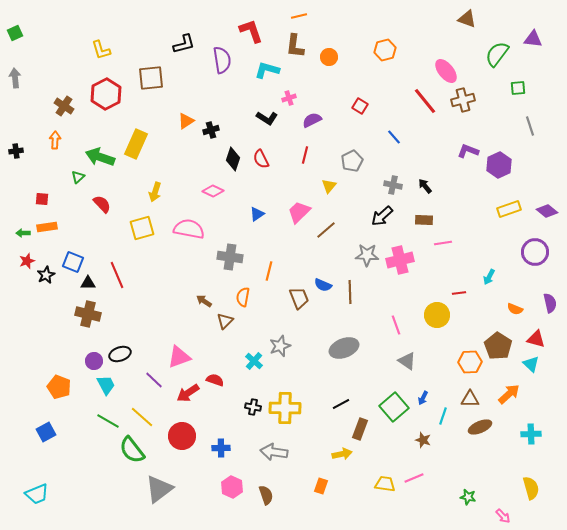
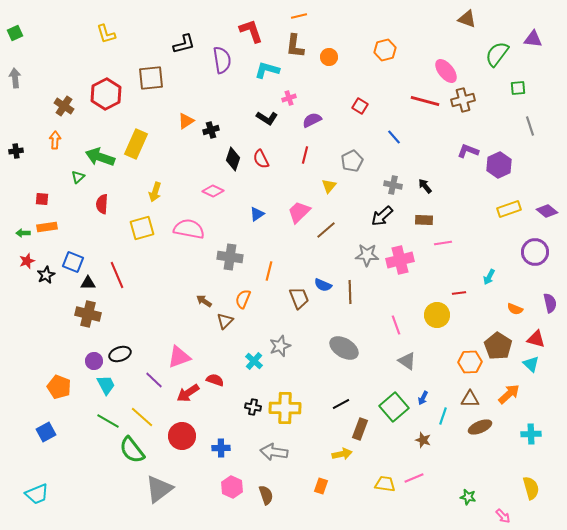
yellow L-shape at (101, 50): moved 5 px right, 16 px up
red line at (425, 101): rotated 36 degrees counterclockwise
red semicircle at (102, 204): rotated 132 degrees counterclockwise
orange semicircle at (243, 297): moved 2 px down; rotated 12 degrees clockwise
gray ellipse at (344, 348): rotated 52 degrees clockwise
